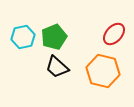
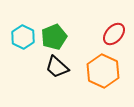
cyan hexagon: rotated 20 degrees counterclockwise
orange hexagon: rotated 12 degrees clockwise
